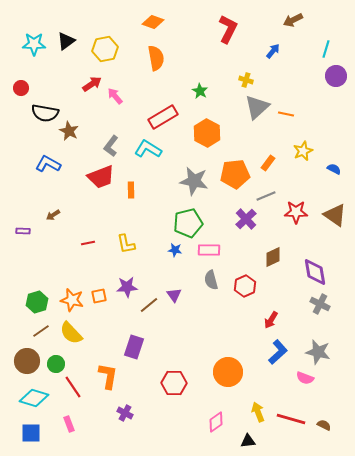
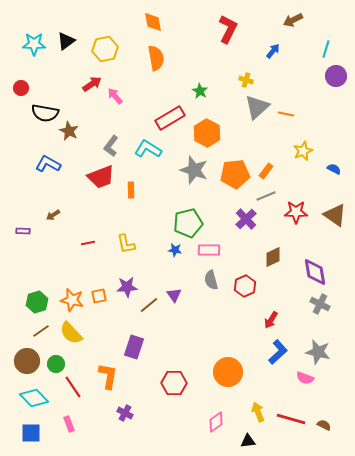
orange diamond at (153, 22): rotated 60 degrees clockwise
red rectangle at (163, 117): moved 7 px right, 1 px down
orange rectangle at (268, 163): moved 2 px left, 8 px down
gray star at (194, 181): moved 11 px up; rotated 8 degrees clockwise
cyan diamond at (34, 398): rotated 28 degrees clockwise
